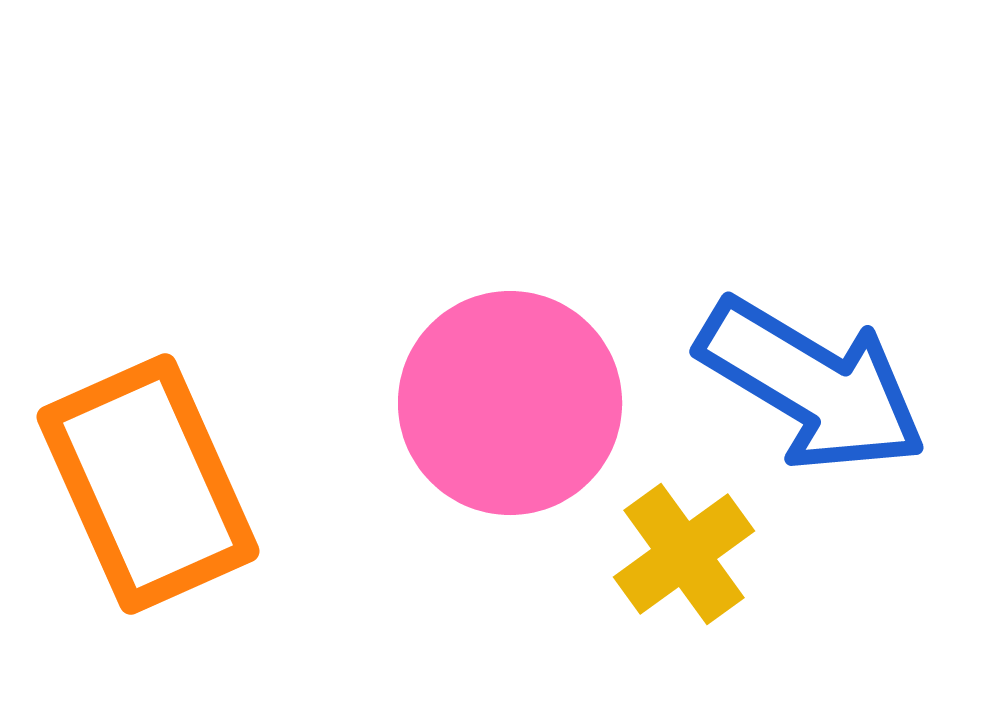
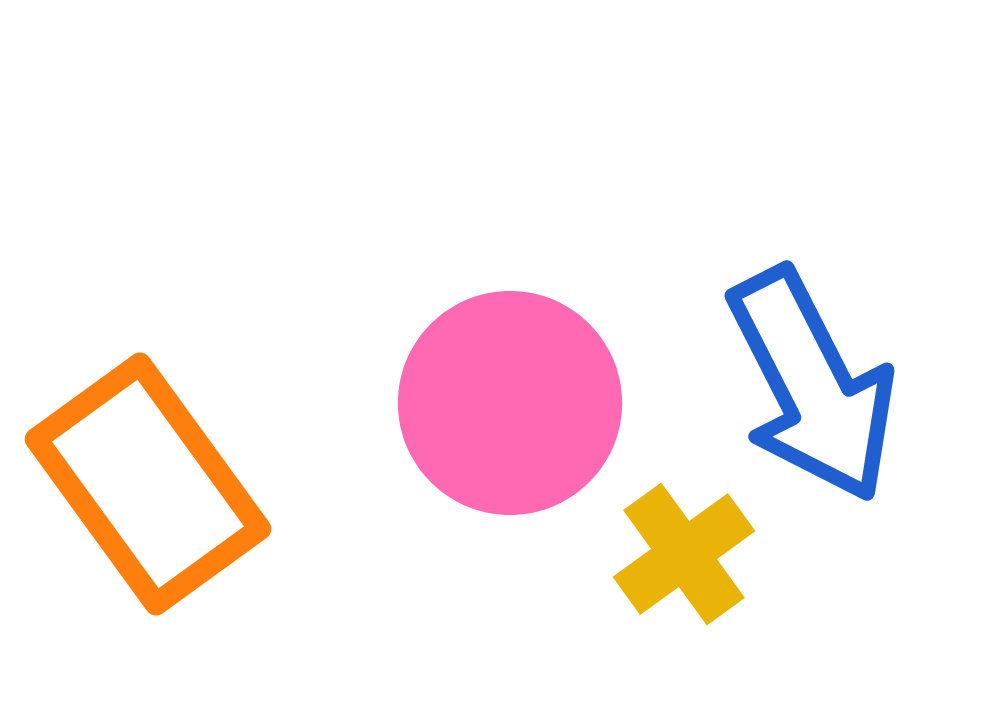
blue arrow: rotated 32 degrees clockwise
orange rectangle: rotated 12 degrees counterclockwise
